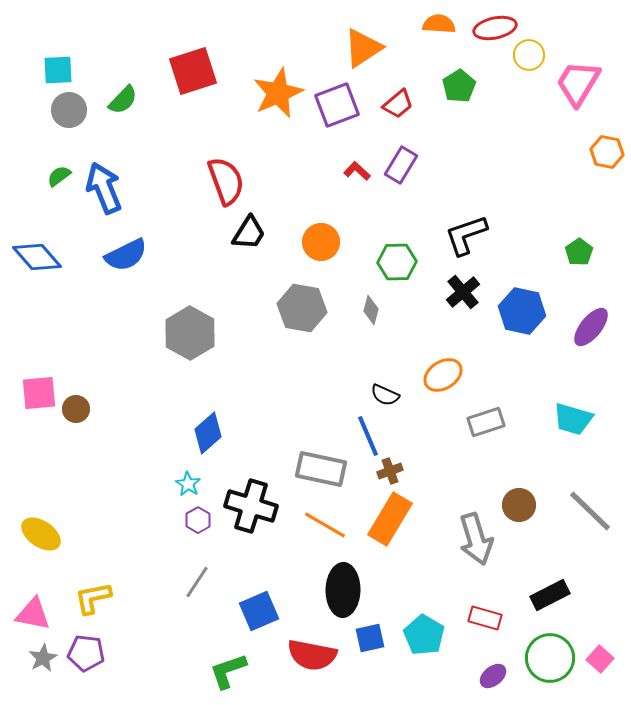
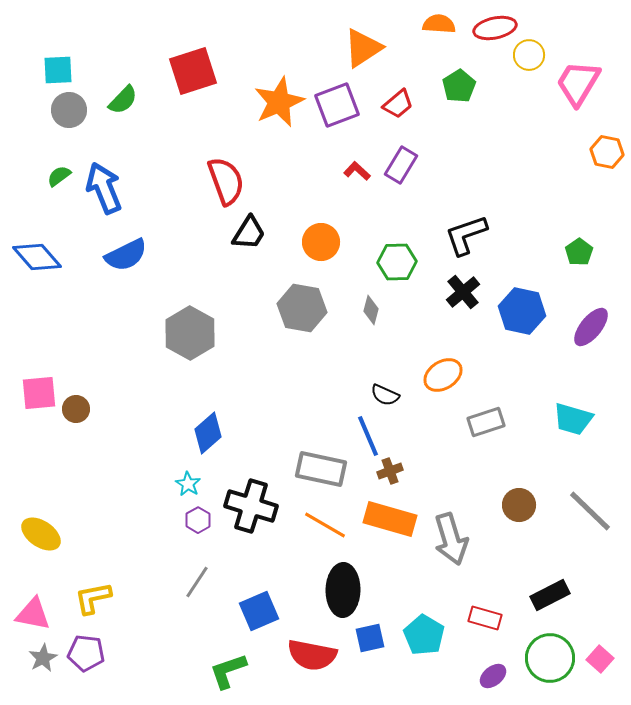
orange star at (278, 93): moved 1 px right, 9 px down
orange rectangle at (390, 519): rotated 75 degrees clockwise
gray arrow at (476, 539): moved 25 px left
